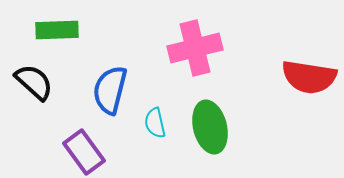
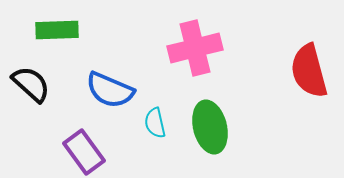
red semicircle: moved 6 px up; rotated 66 degrees clockwise
black semicircle: moved 3 px left, 2 px down
blue semicircle: rotated 81 degrees counterclockwise
